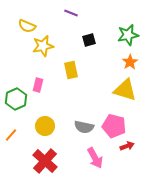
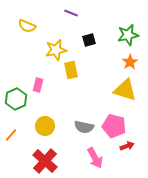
yellow star: moved 13 px right, 4 px down
